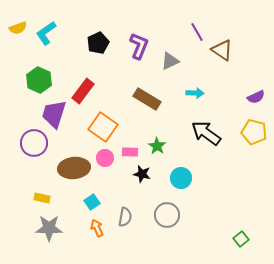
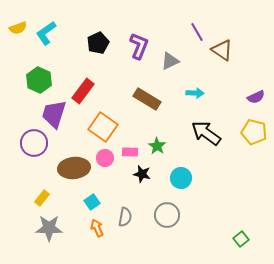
yellow rectangle: rotated 63 degrees counterclockwise
